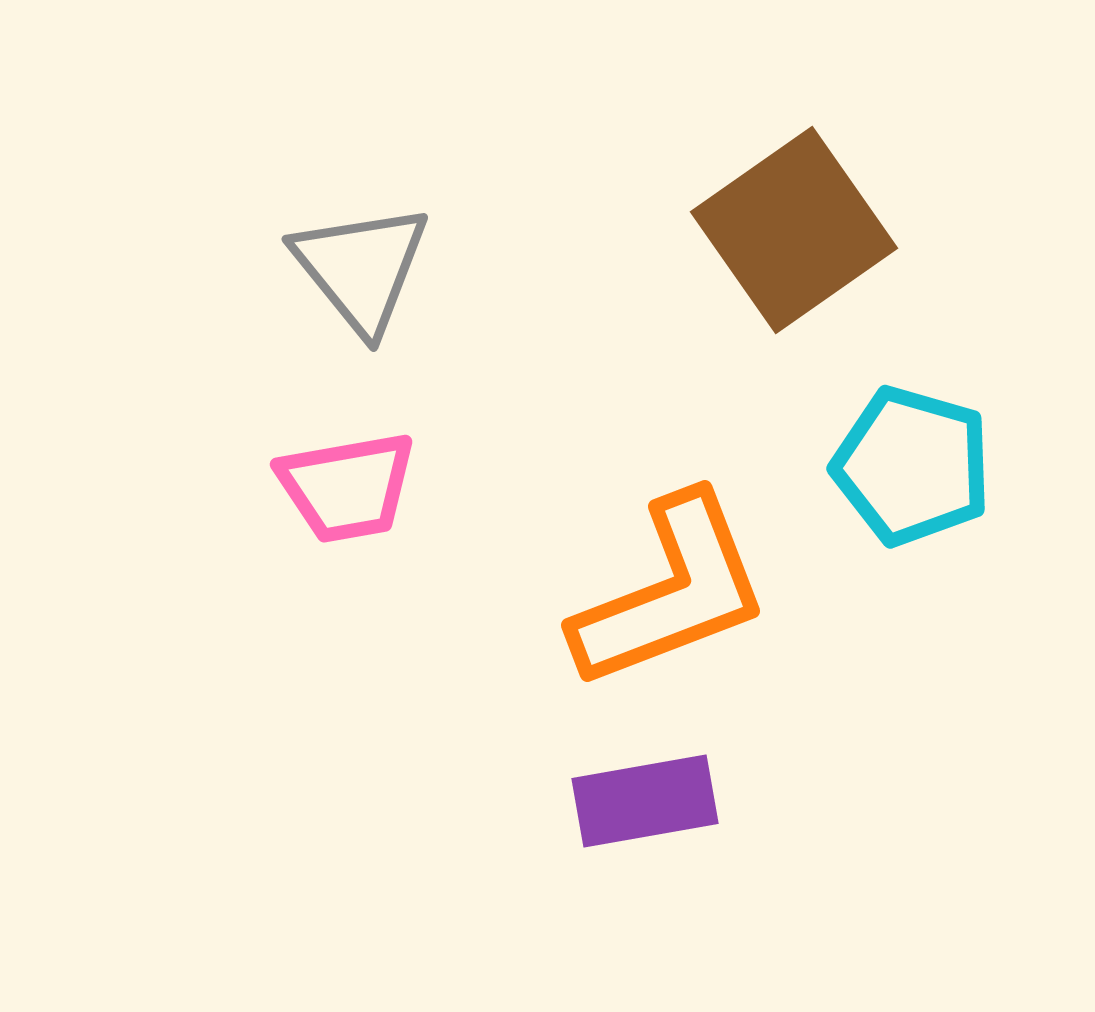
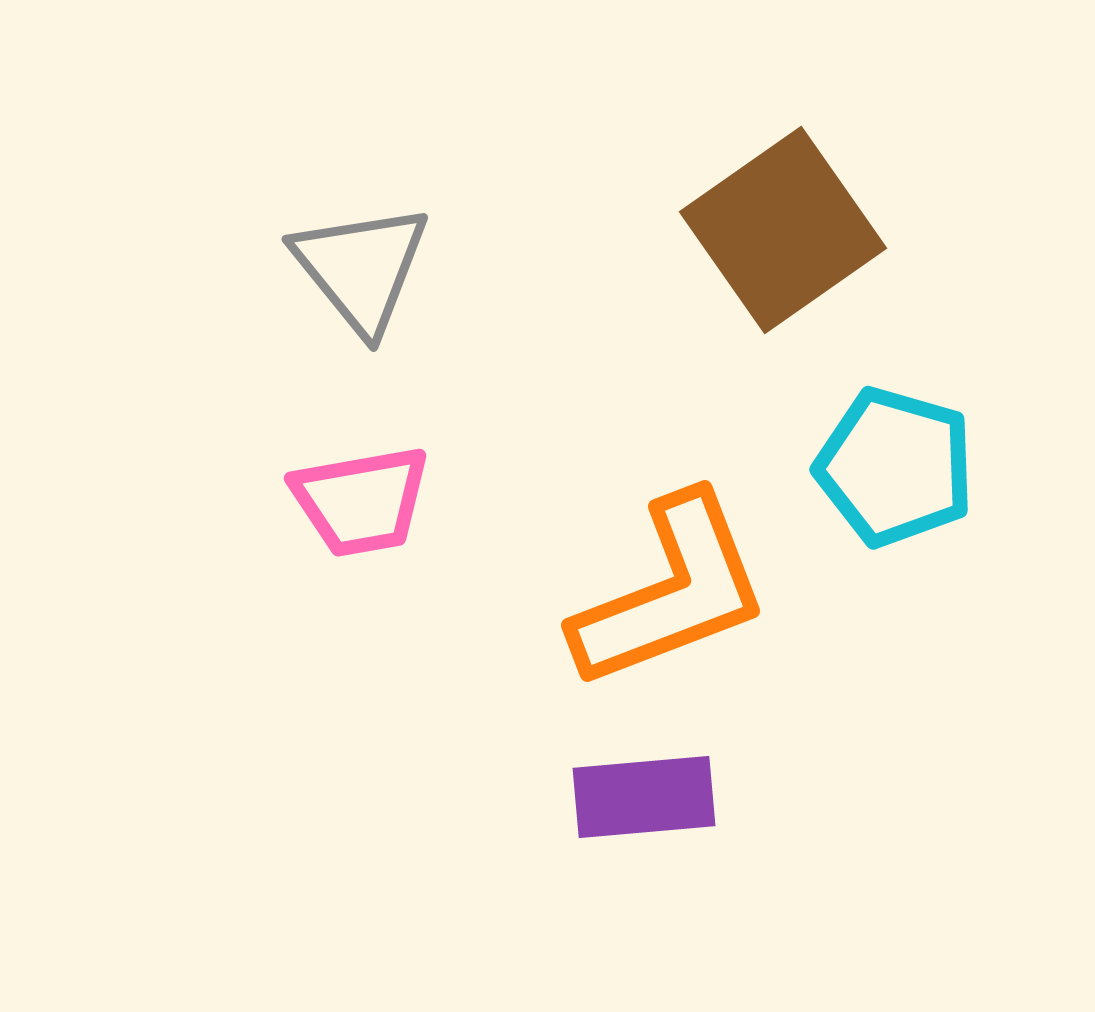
brown square: moved 11 px left
cyan pentagon: moved 17 px left, 1 px down
pink trapezoid: moved 14 px right, 14 px down
purple rectangle: moved 1 px left, 4 px up; rotated 5 degrees clockwise
